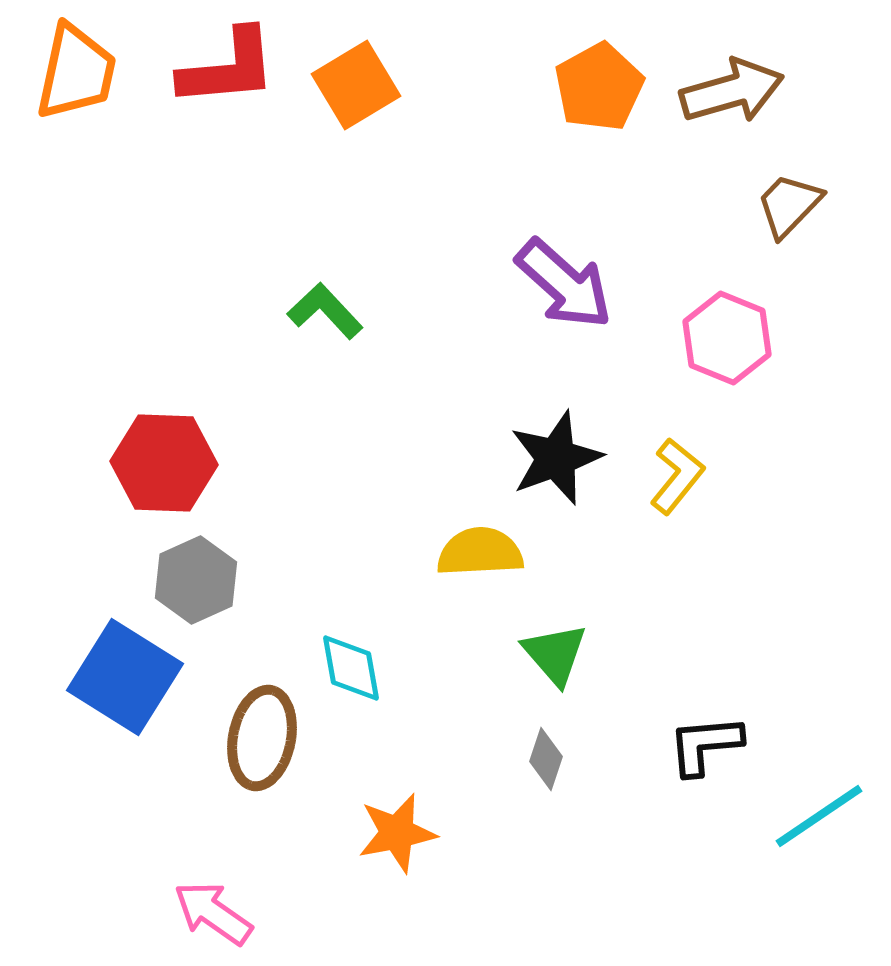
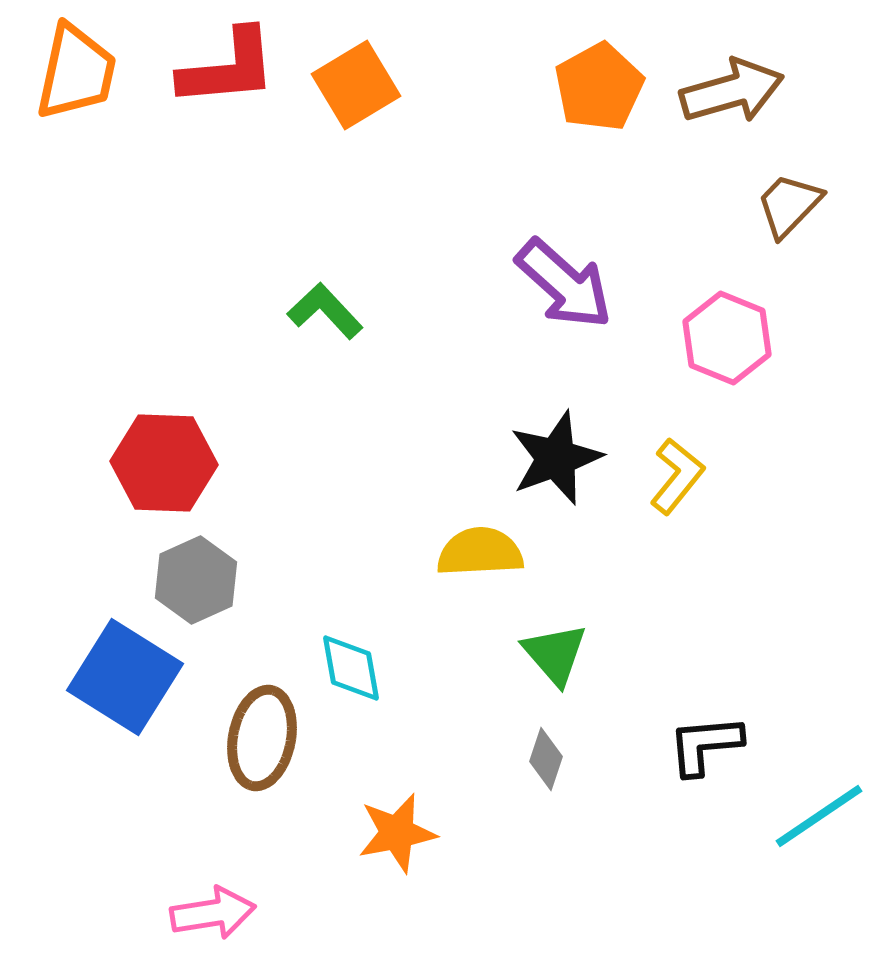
pink arrow: rotated 136 degrees clockwise
